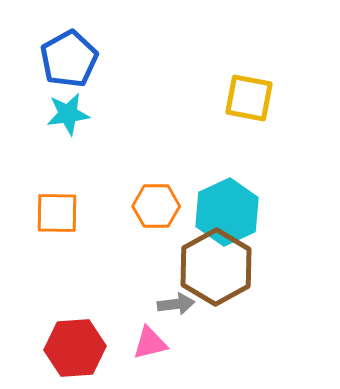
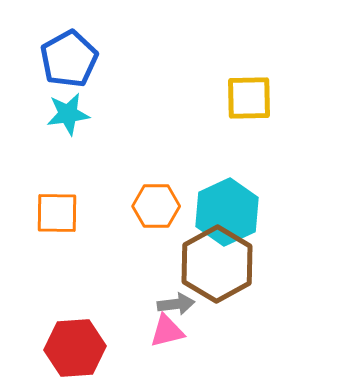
yellow square: rotated 12 degrees counterclockwise
brown hexagon: moved 1 px right, 3 px up
pink triangle: moved 17 px right, 12 px up
